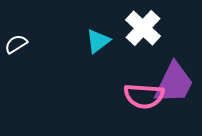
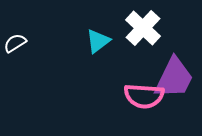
white semicircle: moved 1 px left, 1 px up
purple trapezoid: moved 5 px up
